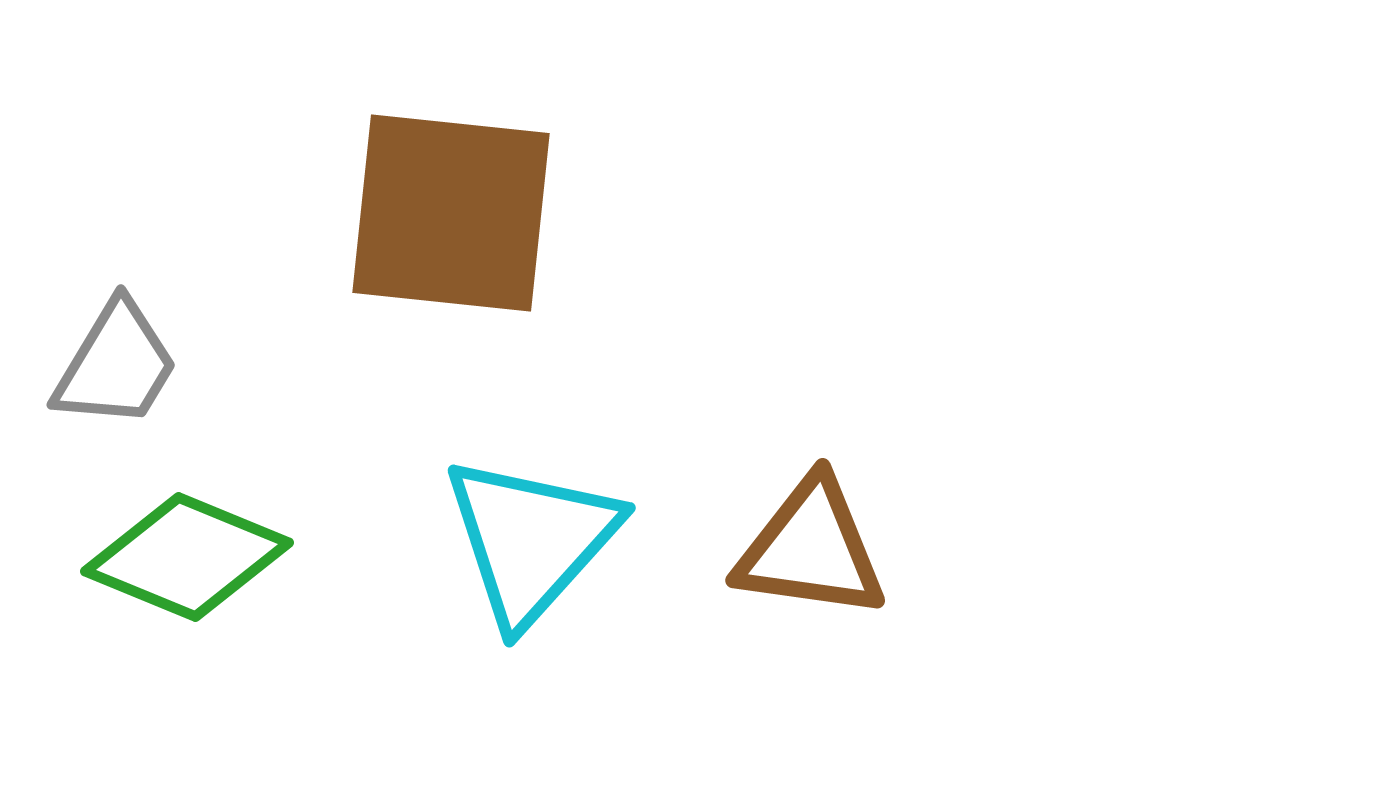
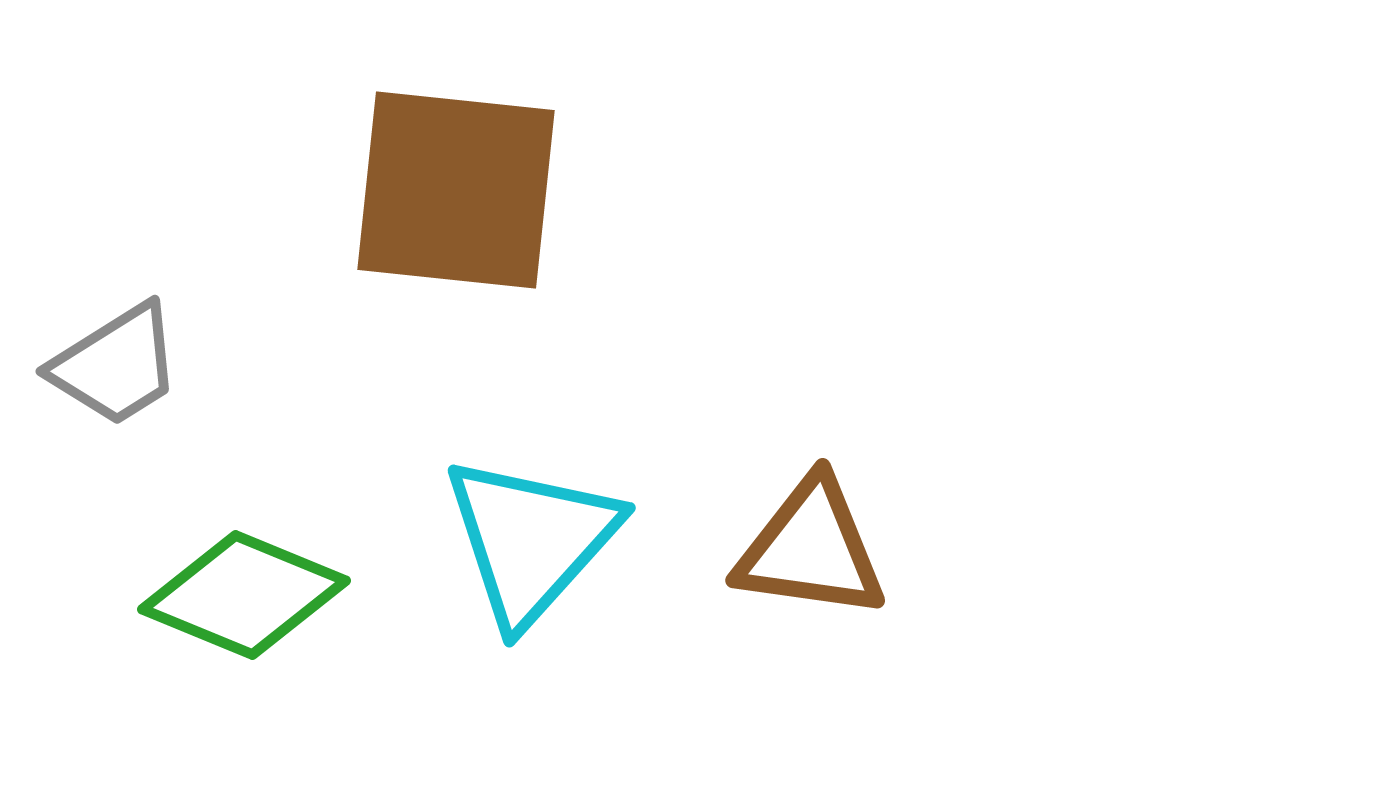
brown square: moved 5 px right, 23 px up
gray trapezoid: rotated 27 degrees clockwise
green diamond: moved 57 px right, 38 px down
